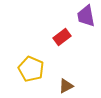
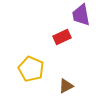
purple trapezoid: moved 5 px left, 1 px up
red rectangle: rotated 12 degrees clockwise
